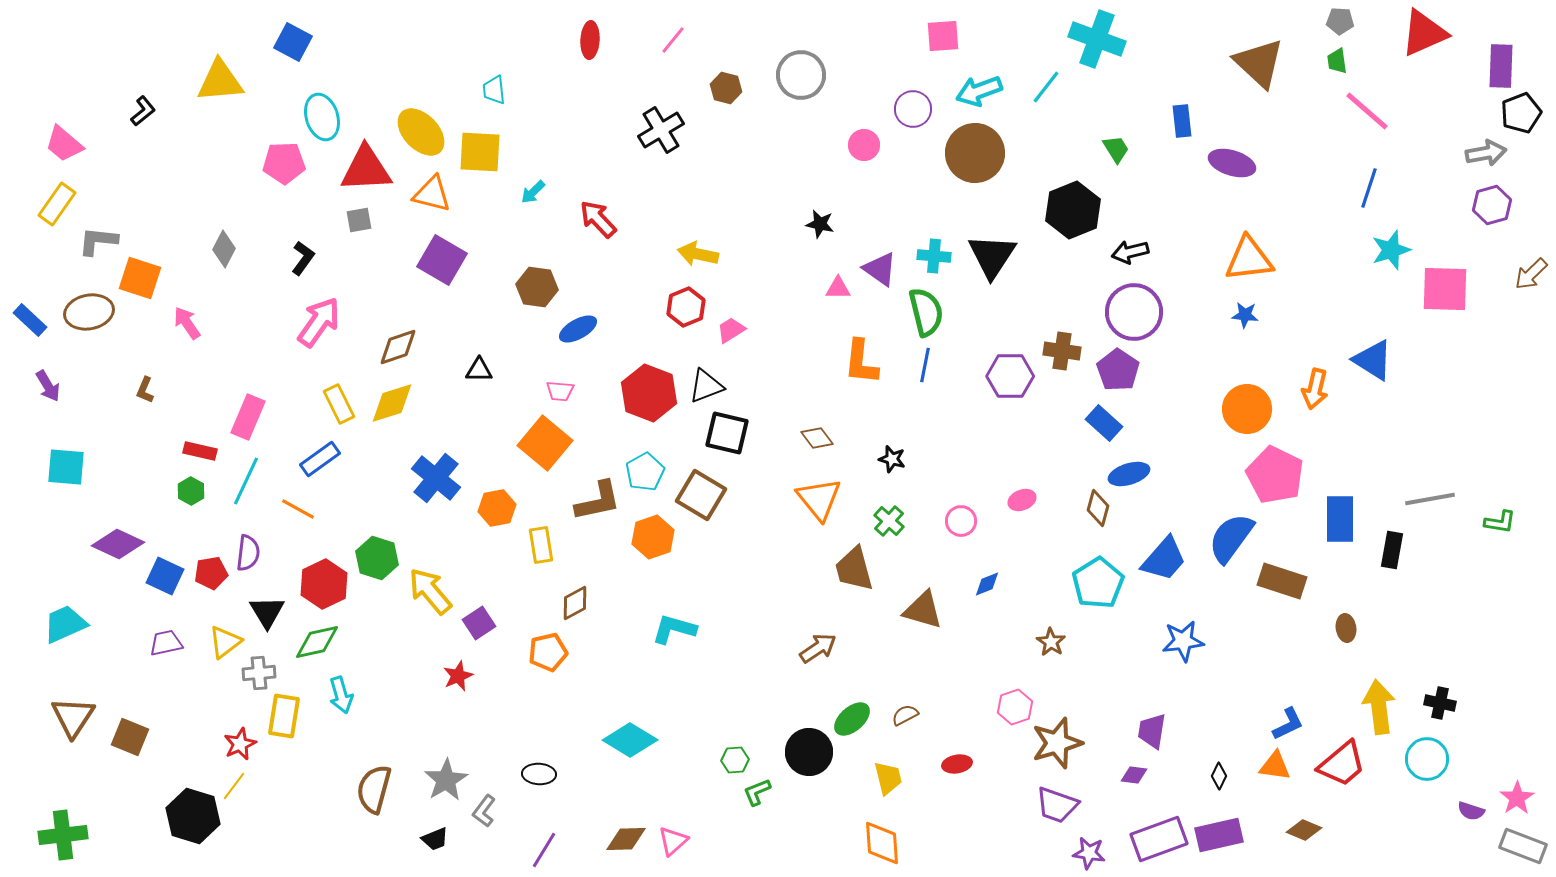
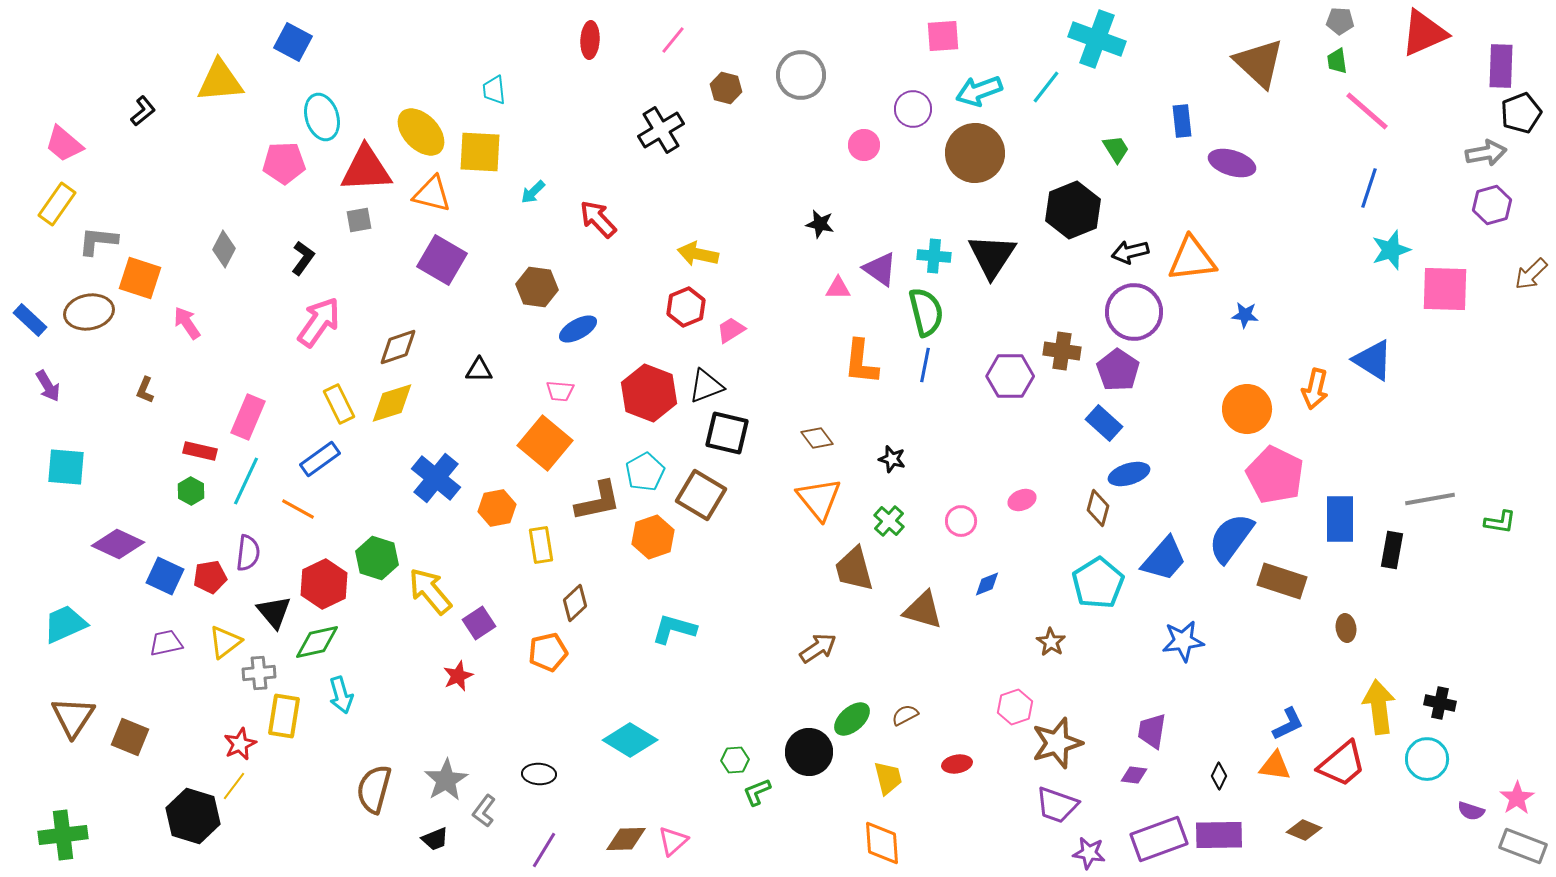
orange triangle at (1249, 259): moved 57 px left
red pentagon at (211, 573): moved 1 px left, 4 px down
brown diamond at (575, 603): rotated 15 degrees counterclockwise
black triangle at (267, 612): moved 7 px right; rotated 9 degrees counterclockwise
purple rectangle at (1219, 835): rotated 12 degrees clockwise
